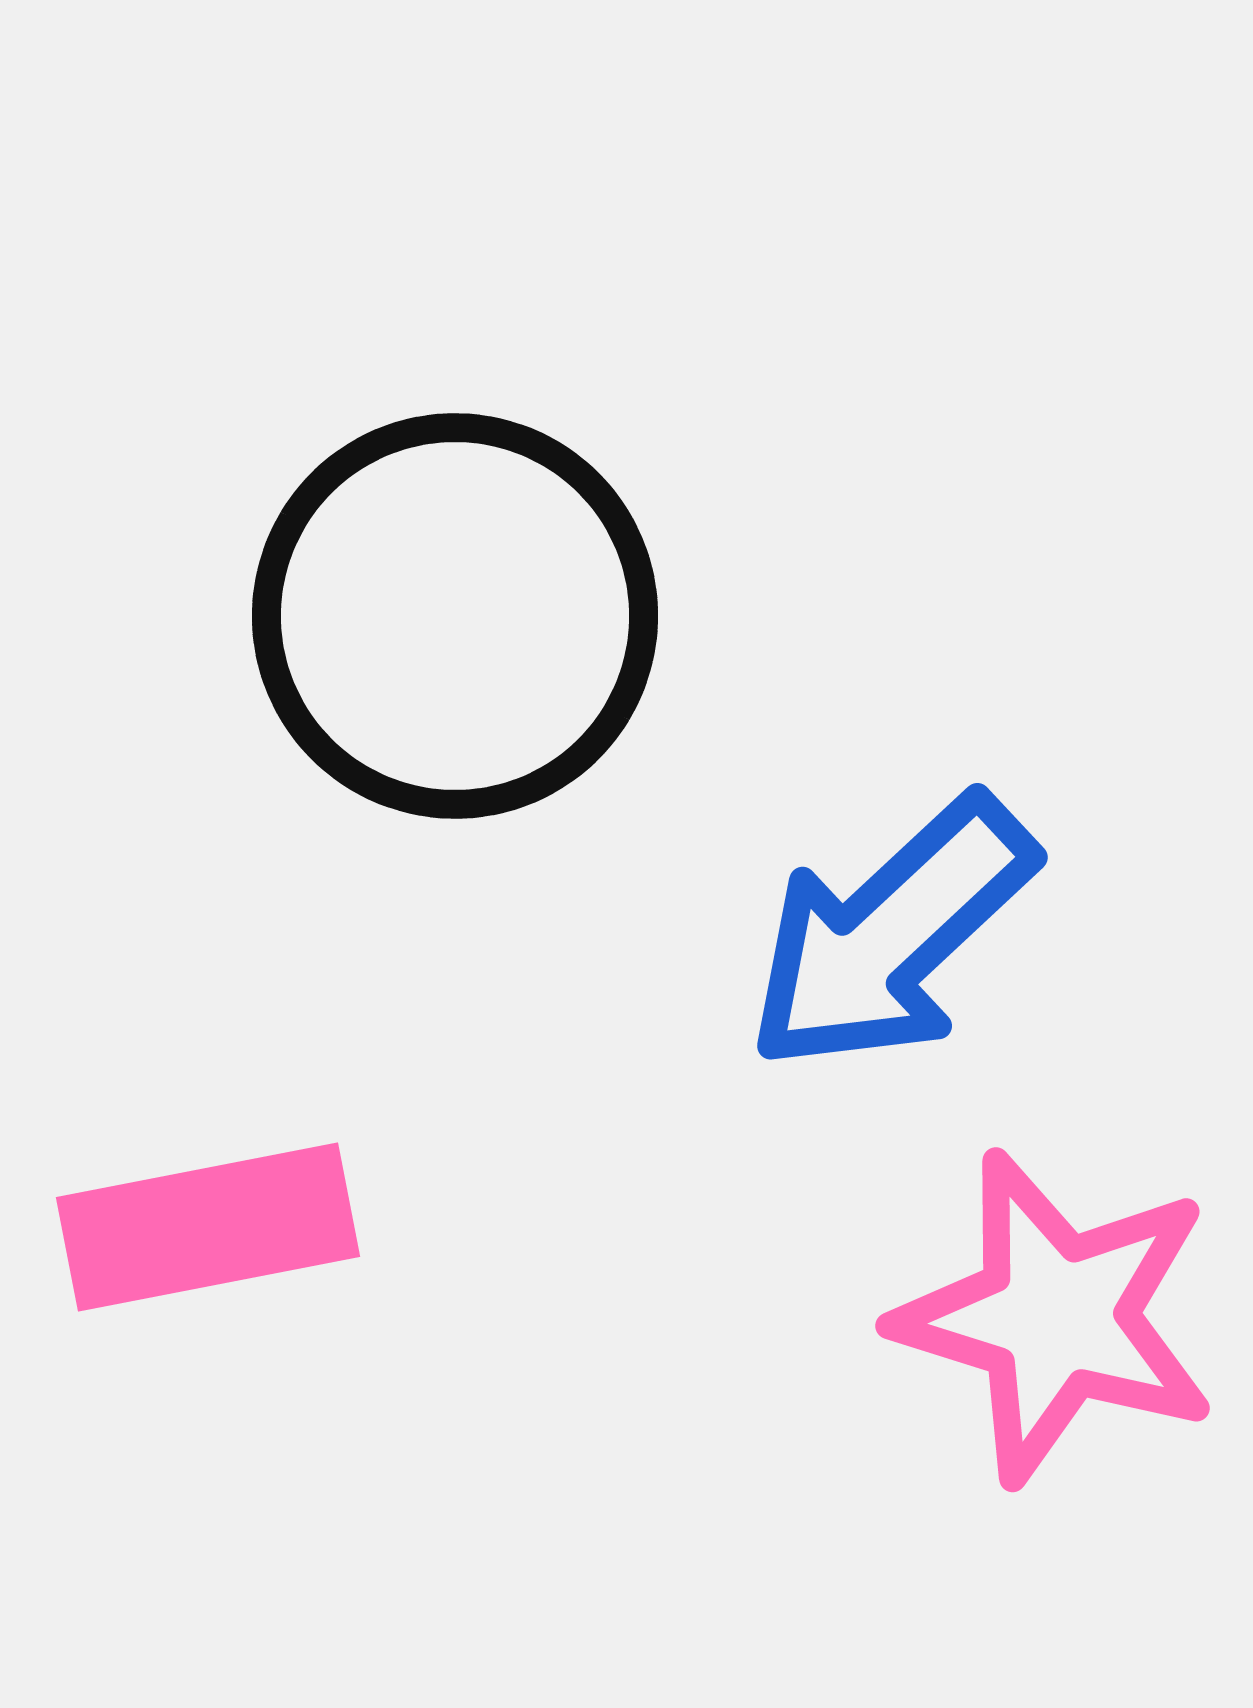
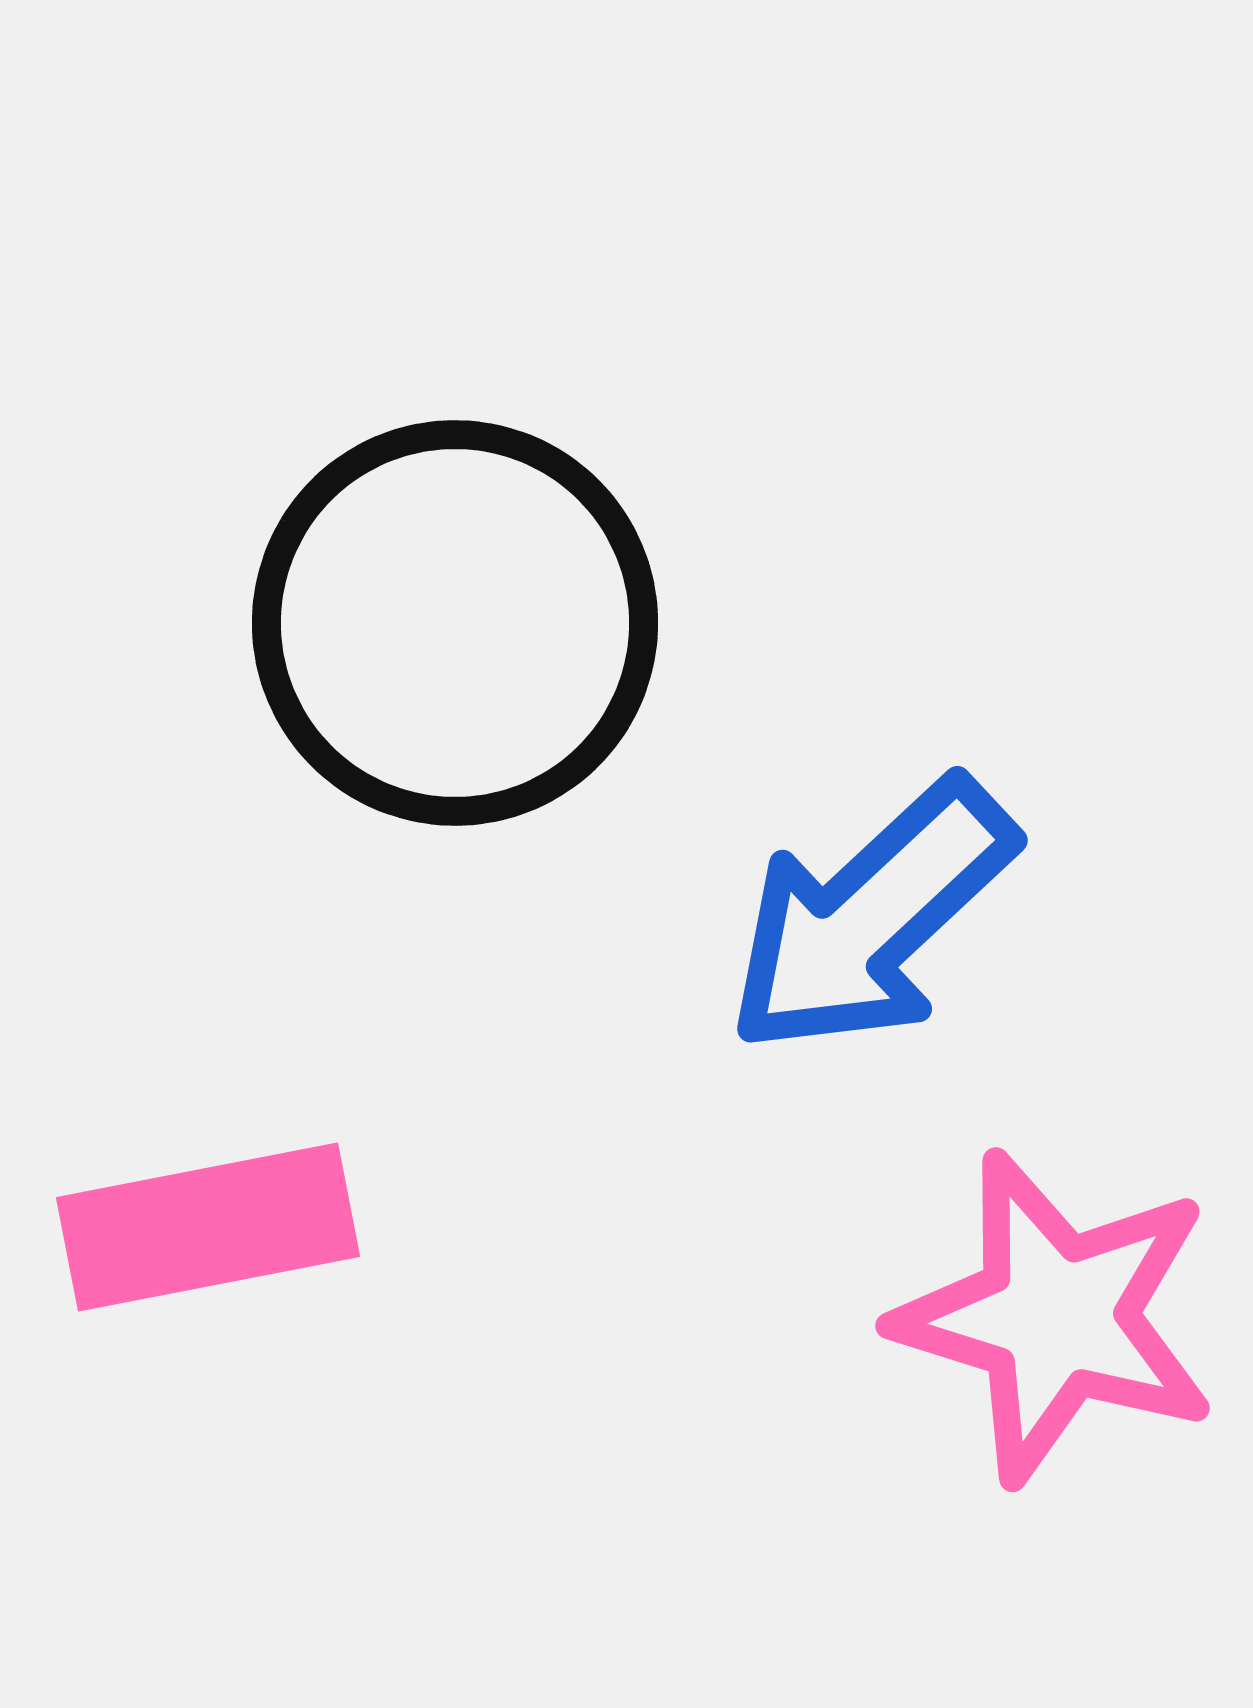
black circle: moved 7 px down
blue arrow: moved 20 px left, 17 px up
